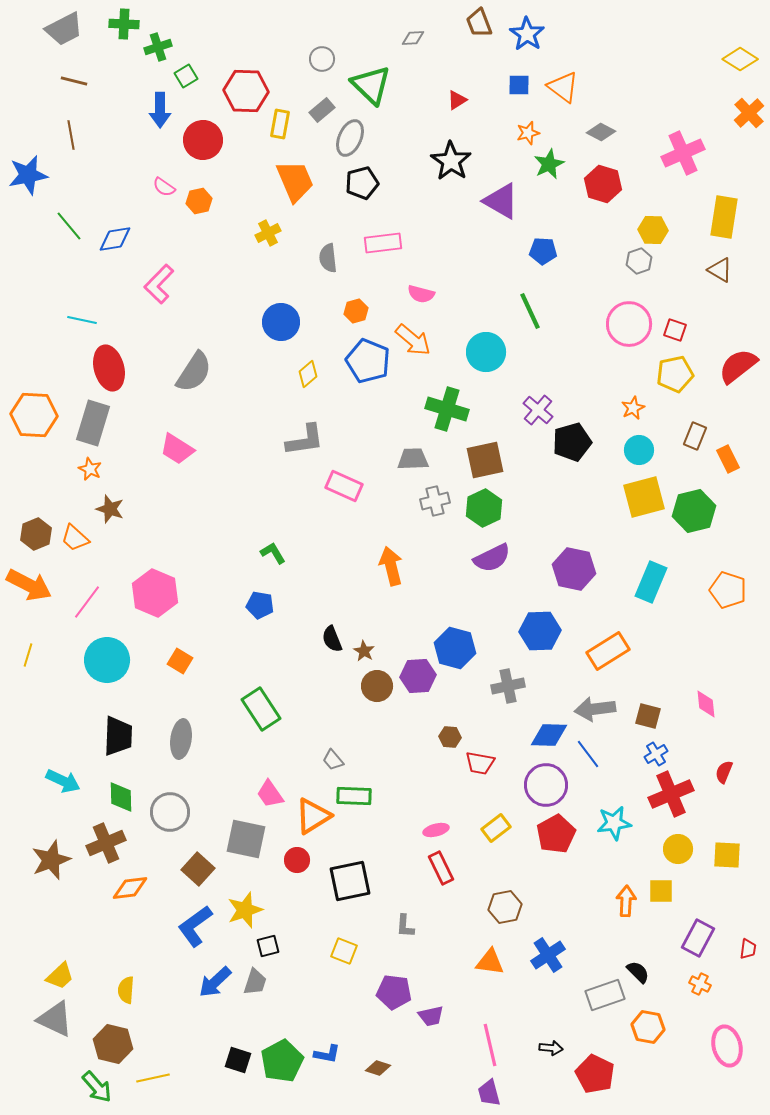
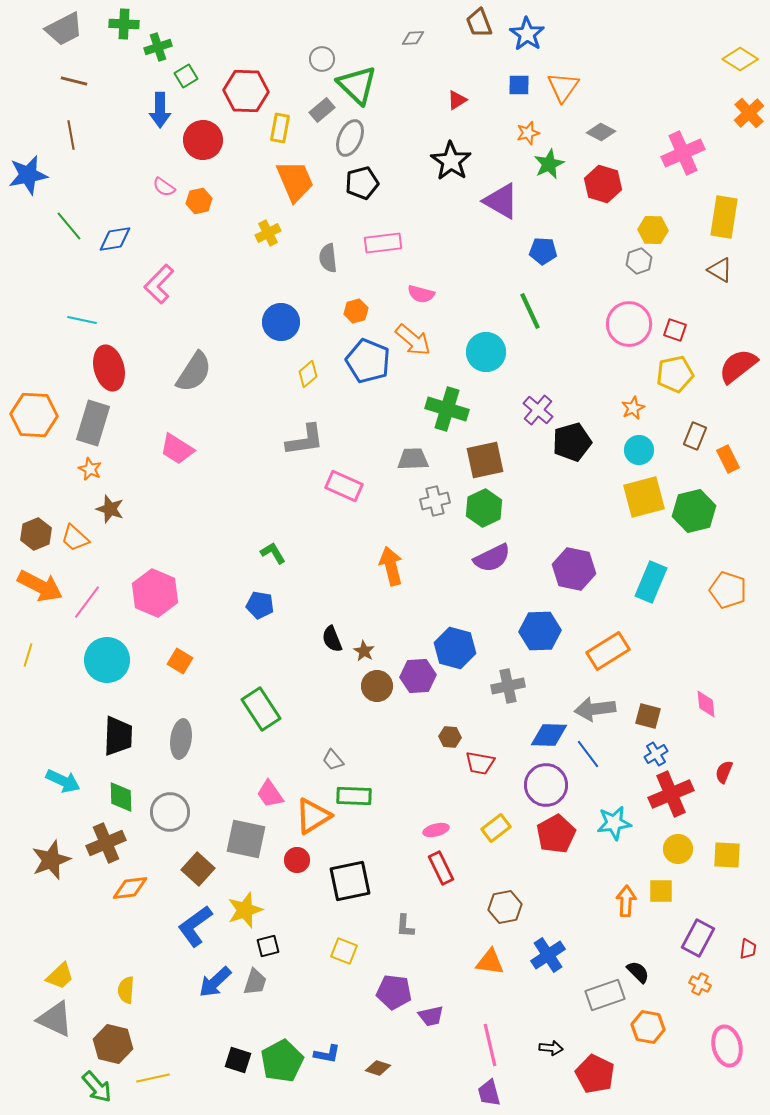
green triangle at (371, 85): moved 14 px left
orange triangle at (563, 87): rotated 28 degrees clockwise
yellow rectangle at (280, 124): moved 4 px down
orange arrow at (29, 585): moved 11 px right, 1 px down
